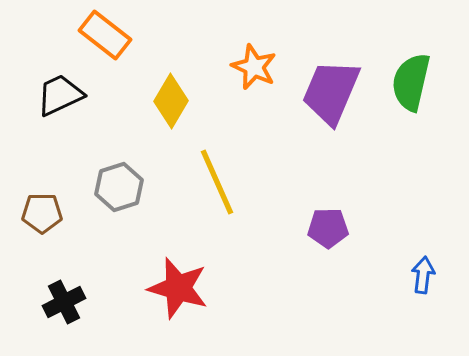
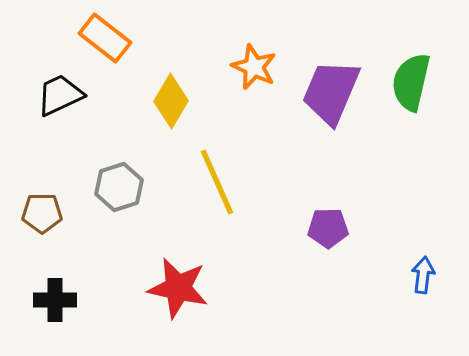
orange rectangle: moved 3 px down
red star: rotated 4 degrees counterclockwise
black cross: moved 9 px left, 2 px up; rotated 27 degrees clockwise
